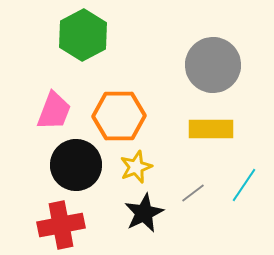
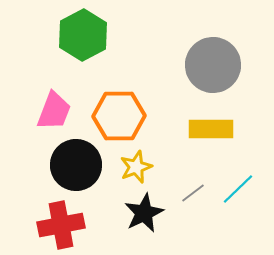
cyan line: moved 6 px left, 4 px down; rotated 12 degrees clockwise
